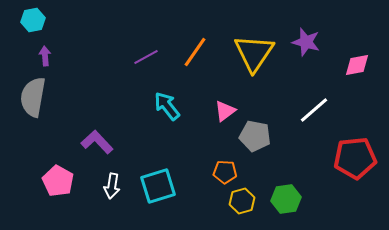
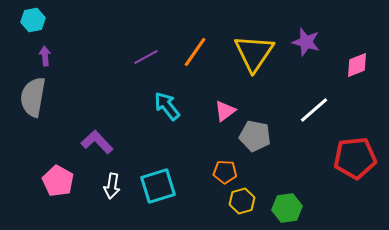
pink diamond: rotated 12 degrees counterclockwise
green hexagon: moved 1 px right, 9 px down
